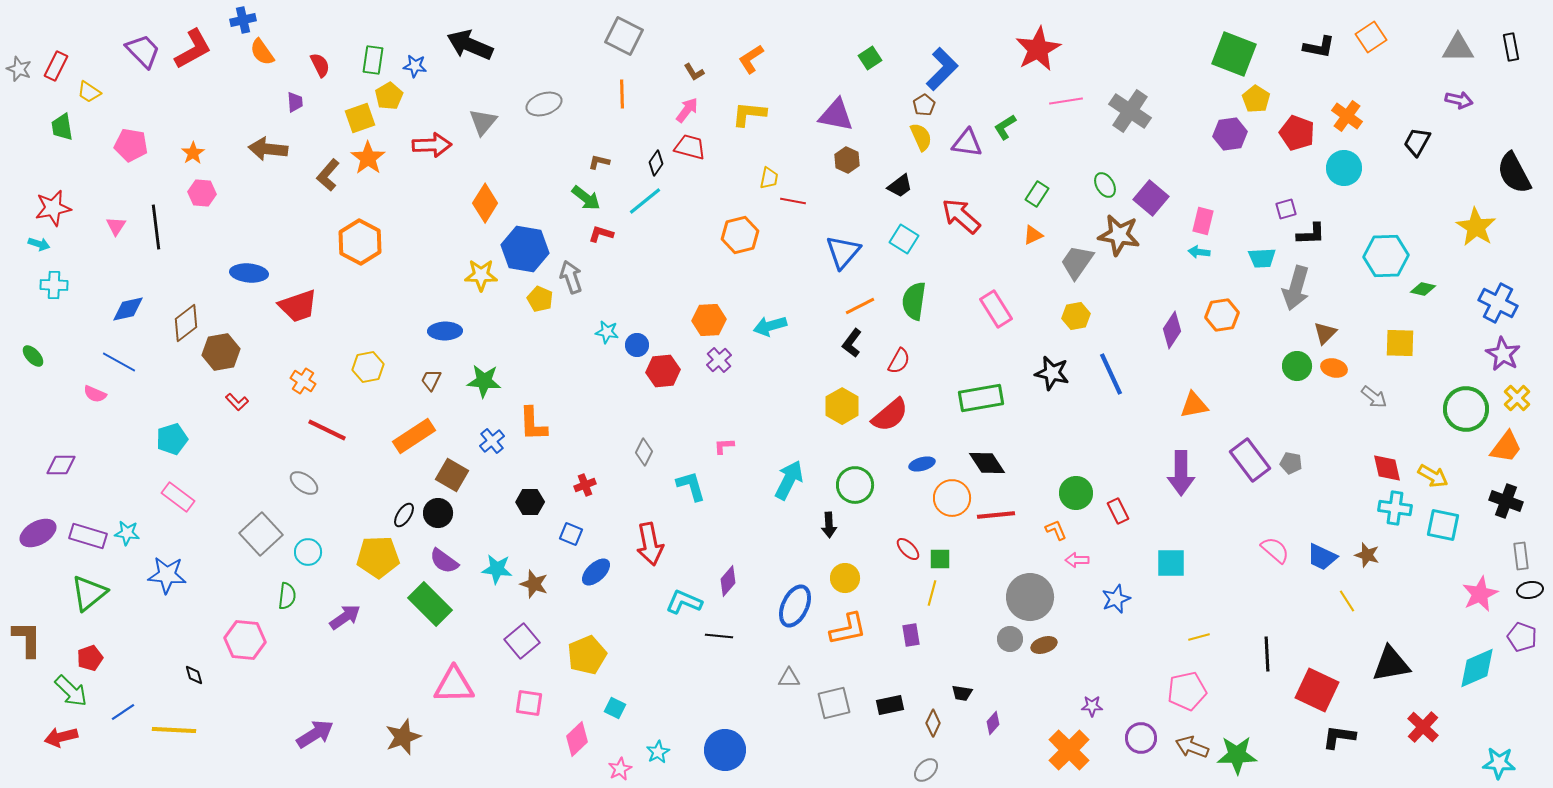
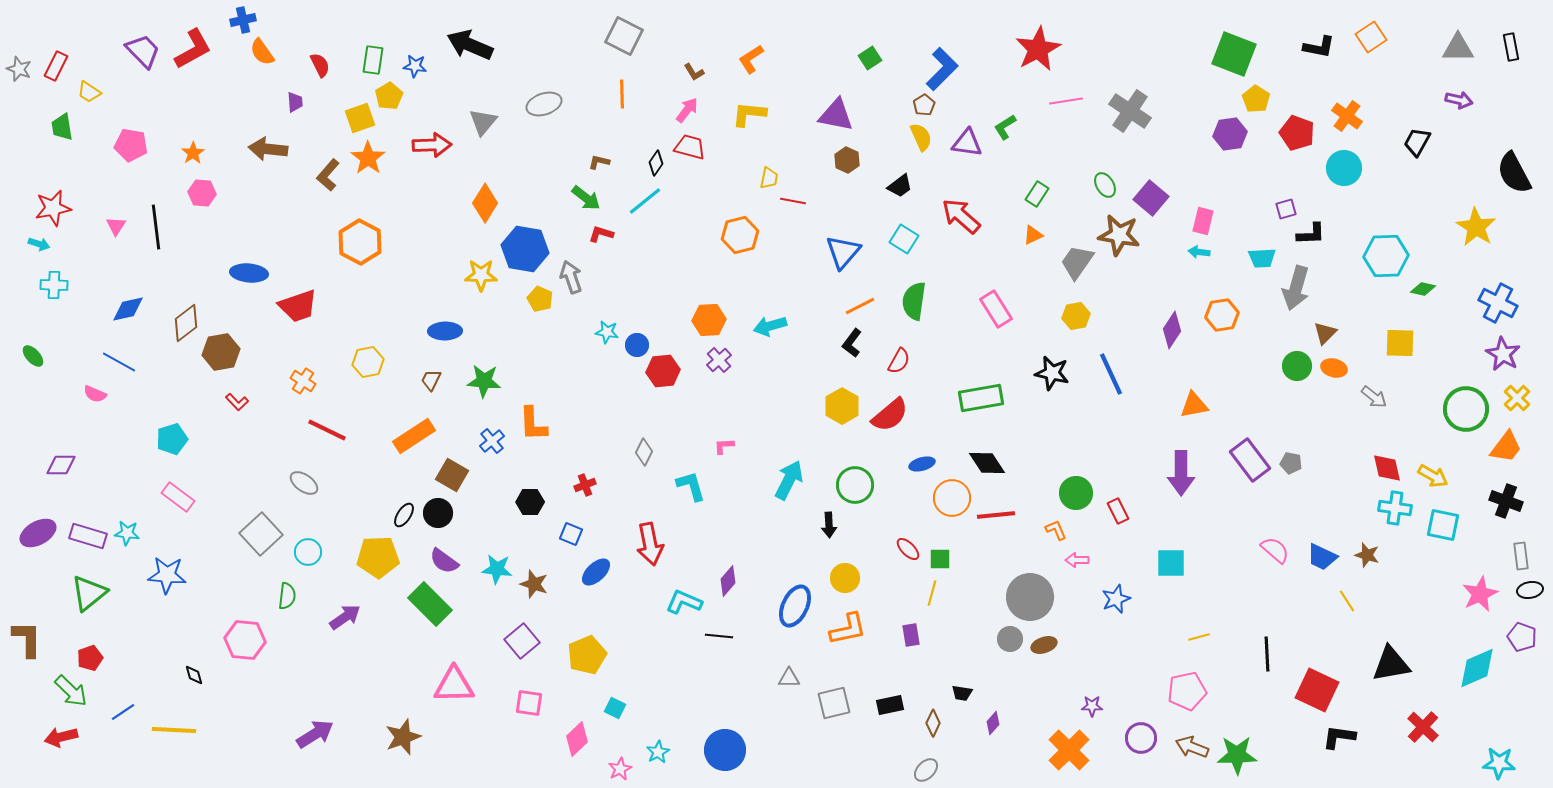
yellow hexagon at (368, 367): moved 5 px up
